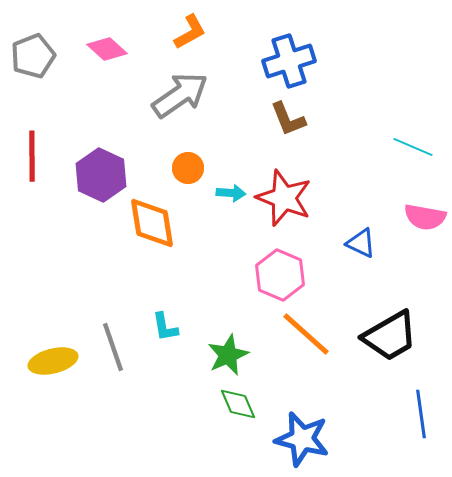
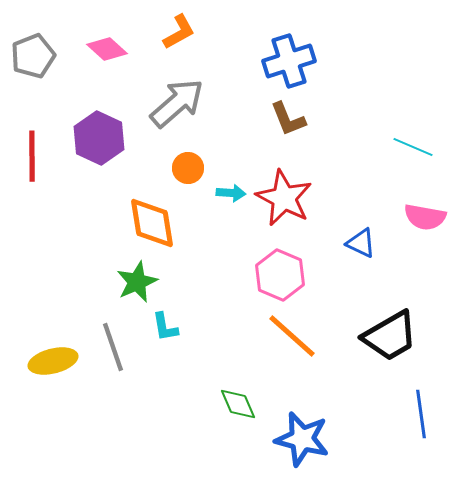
orange L-shape: moved 11 px left
gray arrow: moved 3 px left, 8 px down; rotated 6 degrees counterclockwise
purple hexagon: moved 2 px left, 37 px up
red star: rotated 6 degrees clockwise
orange line: moved 14 px left, 2 px down
green star: moved 91 px left, 73 px up
